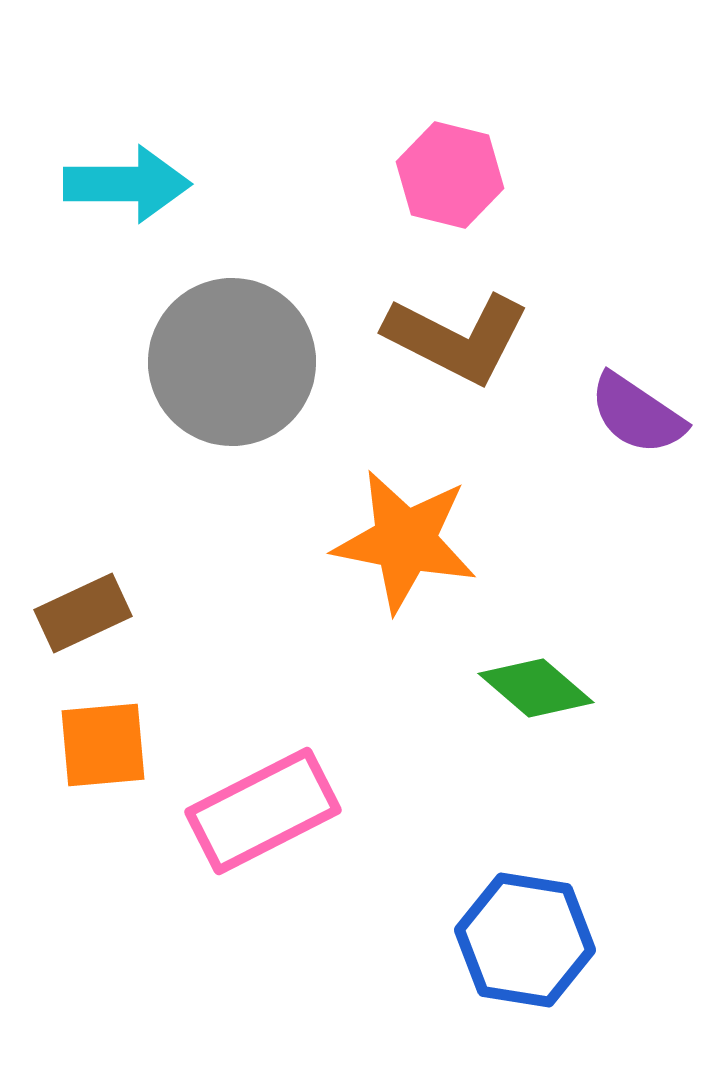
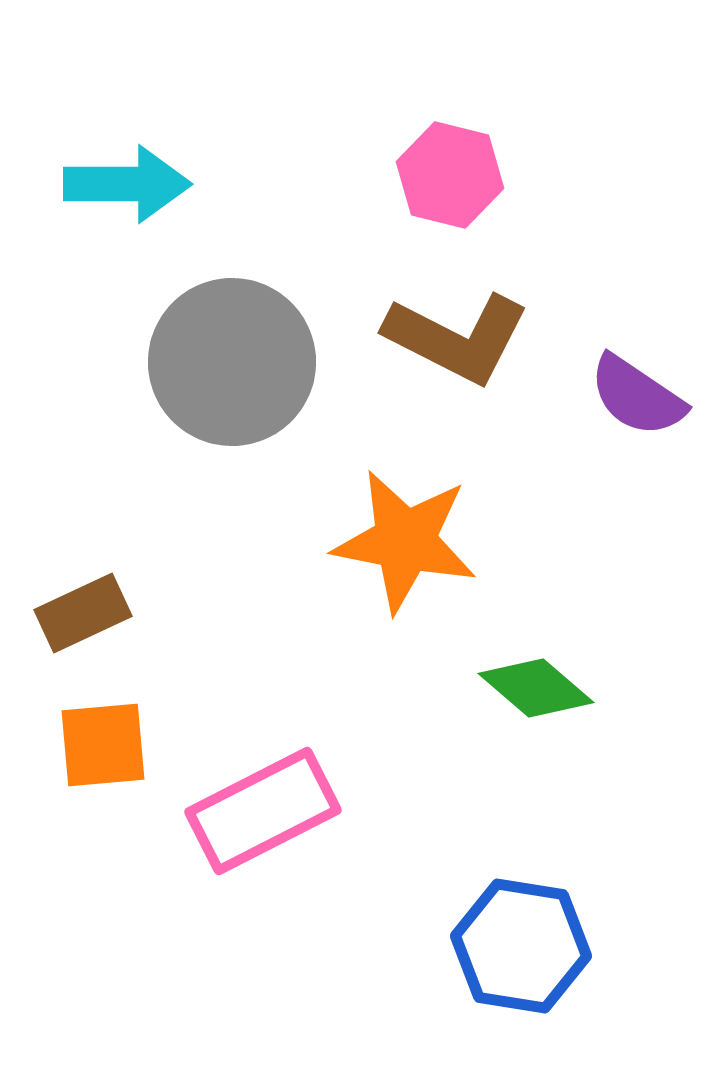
purple semicircle: moved 18 px up
blue hexagon: moved 4 px left, 6 px down
